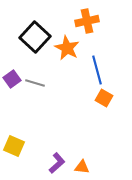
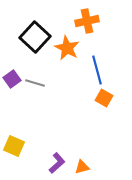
orange triangle: rotated 21 degrees counterclockwise
